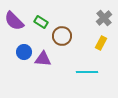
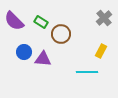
brown circle: moved 1 px left, 2 px up
yellow rectangle: moved 8 px down
